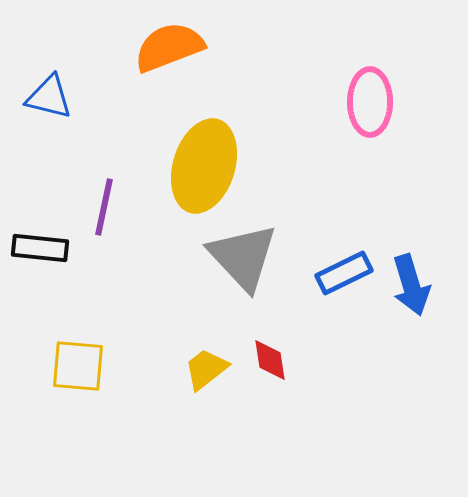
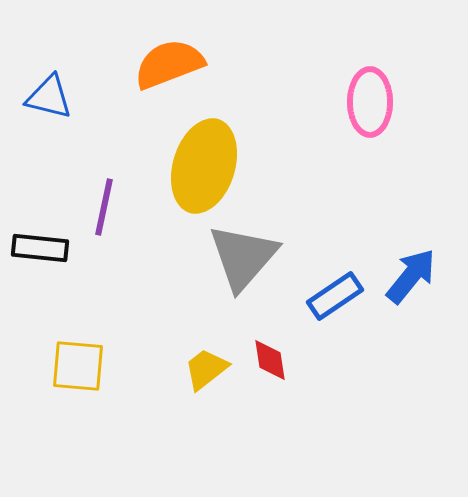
orange semicircle: moved 17 px down
gray triangle: rotated 24 degrees clockwise
blue rectangle: moved 9 px left, 23 px down; rotated 8 degrees counterclockwise
blue arrow: moved 9 px up; rotated 124 degrees counterclockwise
